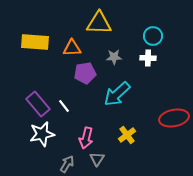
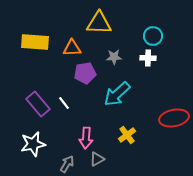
white line: moved 3 px up
white star: moved 9 px left, 10 px down
pink arrow: rotated 10 degrees counterclockwise
gray triangle: rotated 28 degrees clockwise
